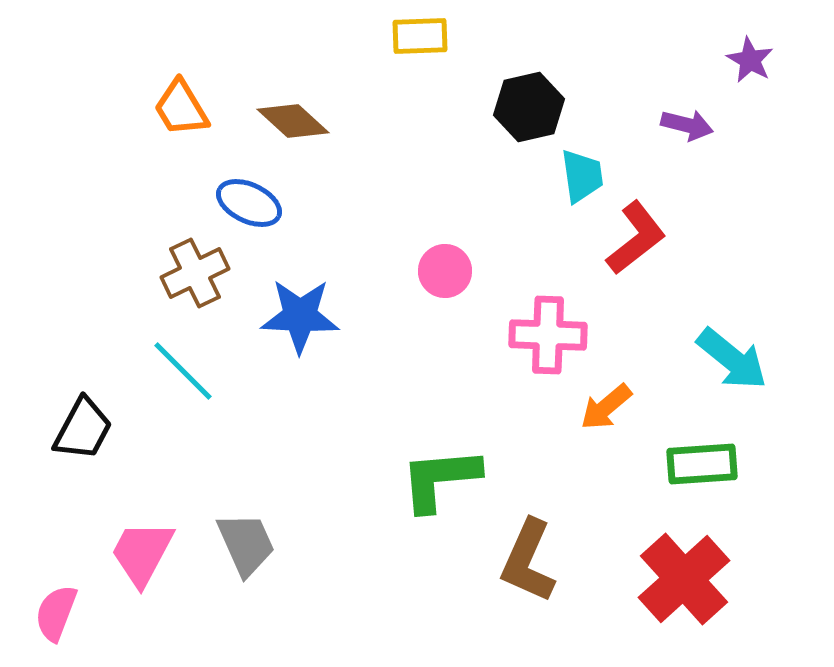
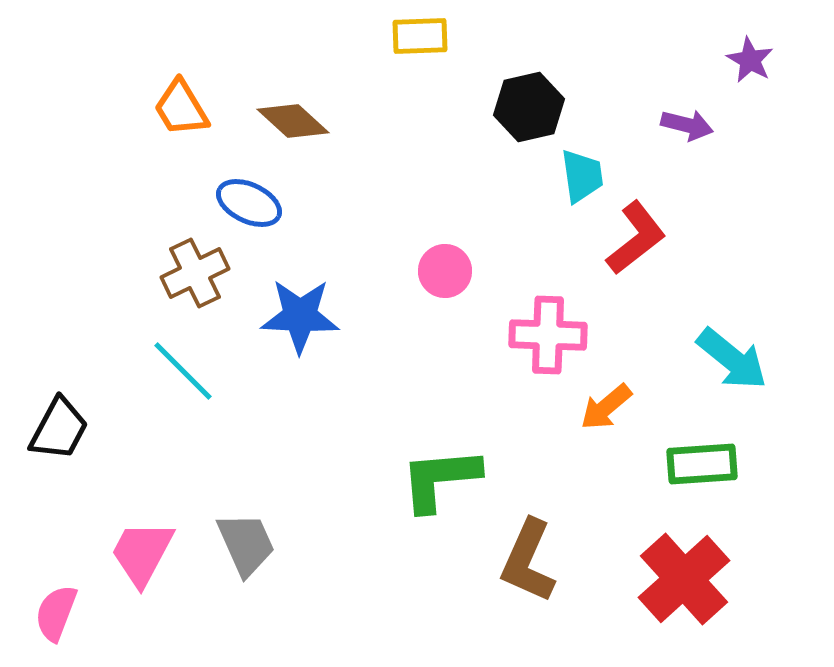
black trapezoid: moved 24 px left
